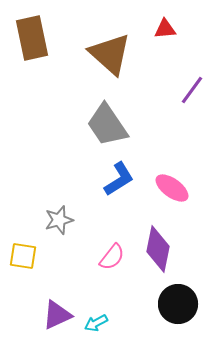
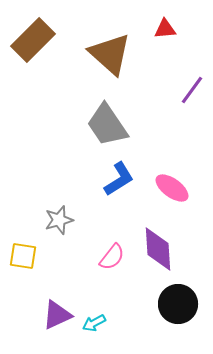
brown rectangle: moved 1 px right, 2 px down; rotated 57 degrees clockwise
purple diamond: rotated 15 degrees counterclockwise
cyan arrow: moved 2 px left
